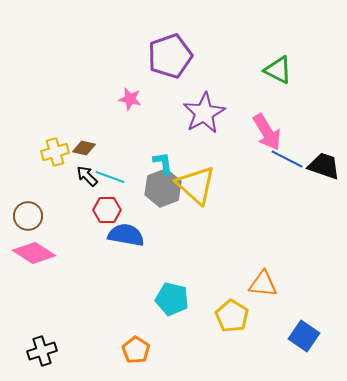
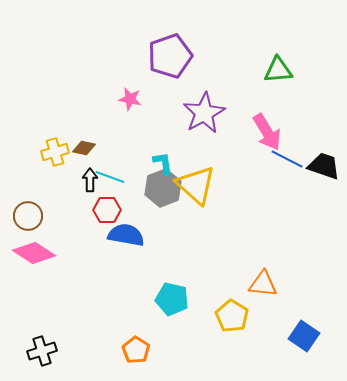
green triangle: rotated 32 degrees counterclockwise
black arrow: moved 3 px right, 4 px down; rotated 45 degrees clockwise
